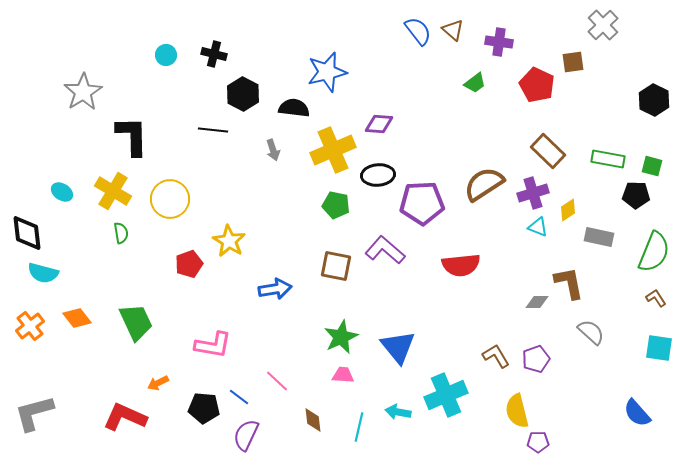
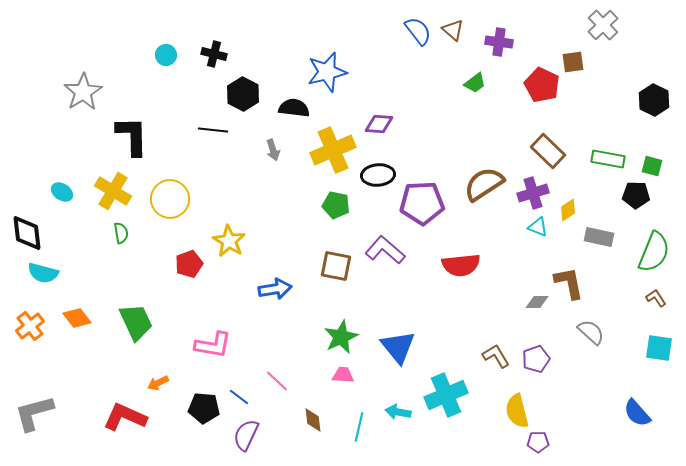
red pentagon at (537, 85): moved 5 px right
